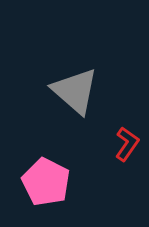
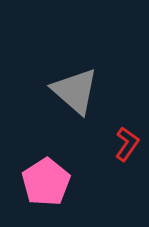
pink pentagon: rotated 12 degrees clockwise
